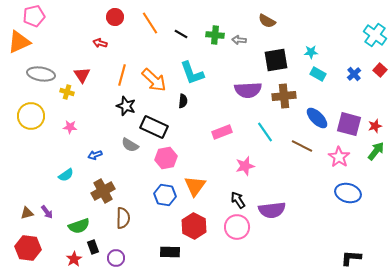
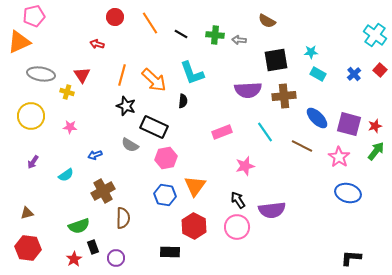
red arrow at (100, 43): moved 3 px left, 1 px down
purple arrow at (47, 212): moved 14 px left, 50 px up; rotated 72 degrees clockwise
